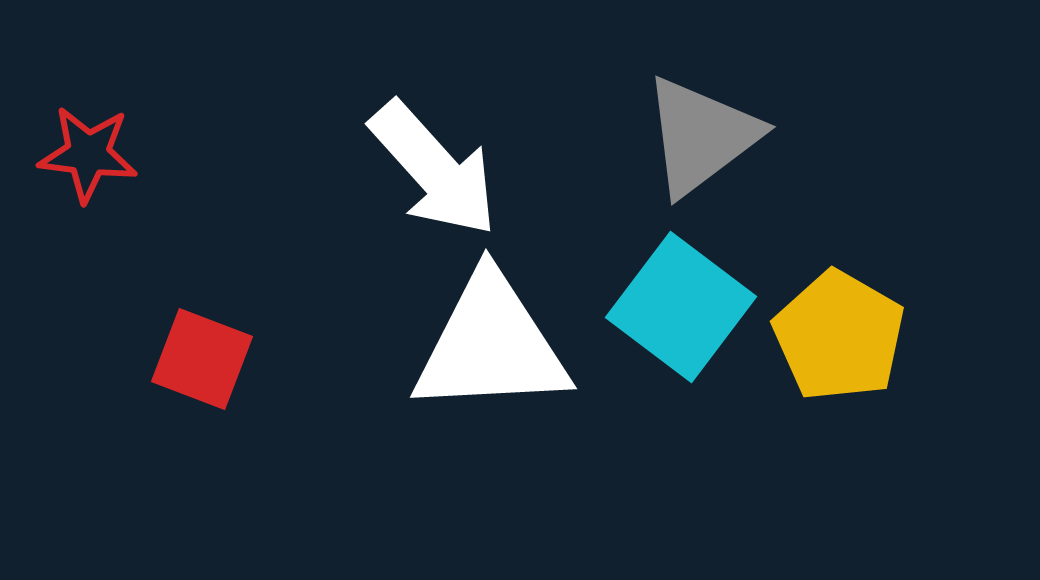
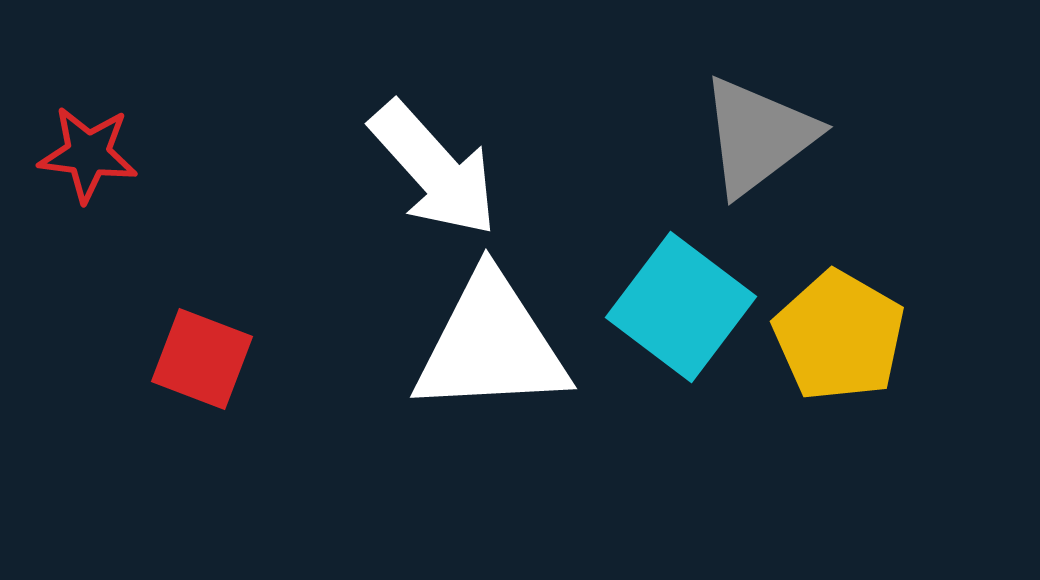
gray triangle: moved 57 px right
